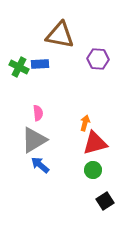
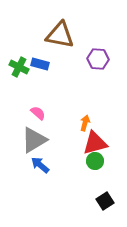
blue rectangle: rotated 18 degrees clockwise
pink semicircle: rotated 42 degrees counterclockwise
green circle: moved 2 px right, 9 px up
